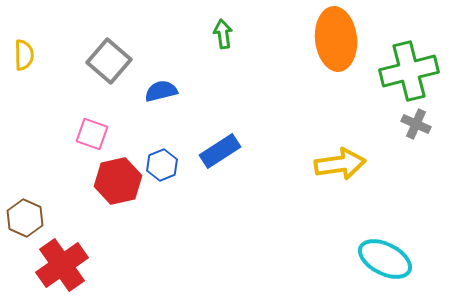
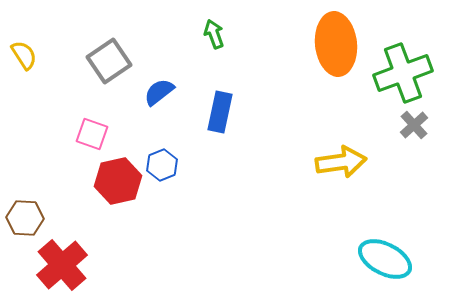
green arrow: moved 9 px left; rotated 12 degrees counterclockwise
orange ellipse: moved 5 px down
yellow semicircle: rotated 32 degrees counterclockwise
gray square: rotated 15 degrees clockwise
green cross: moved 6 px left, 2 px down; rotated 6 degrees counterclockwise
blue semicircle: moved 2 px left, 1 px down; rotated 24 degrees counterclockwise
gray cross: moved 2 px left, 1 px down; rotated 24 degrees clockwise
blue rectangle: moved 39 px up; rotated 45 degrees counterclockwise
yellow arrow: moved 1 px right, 2 px up
brown hexagon: rotated 21 degrees counterclockwise
red cross: rotated 6 degrees counterclockwise
